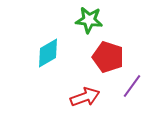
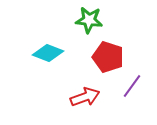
cyan diamond: rotated 52 degrees clockwise
